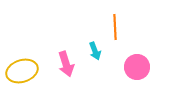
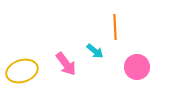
cyan arrow: rotated 30 degrees counterclockwise
pink arrow: rotated 20 degrees counterclockwise
